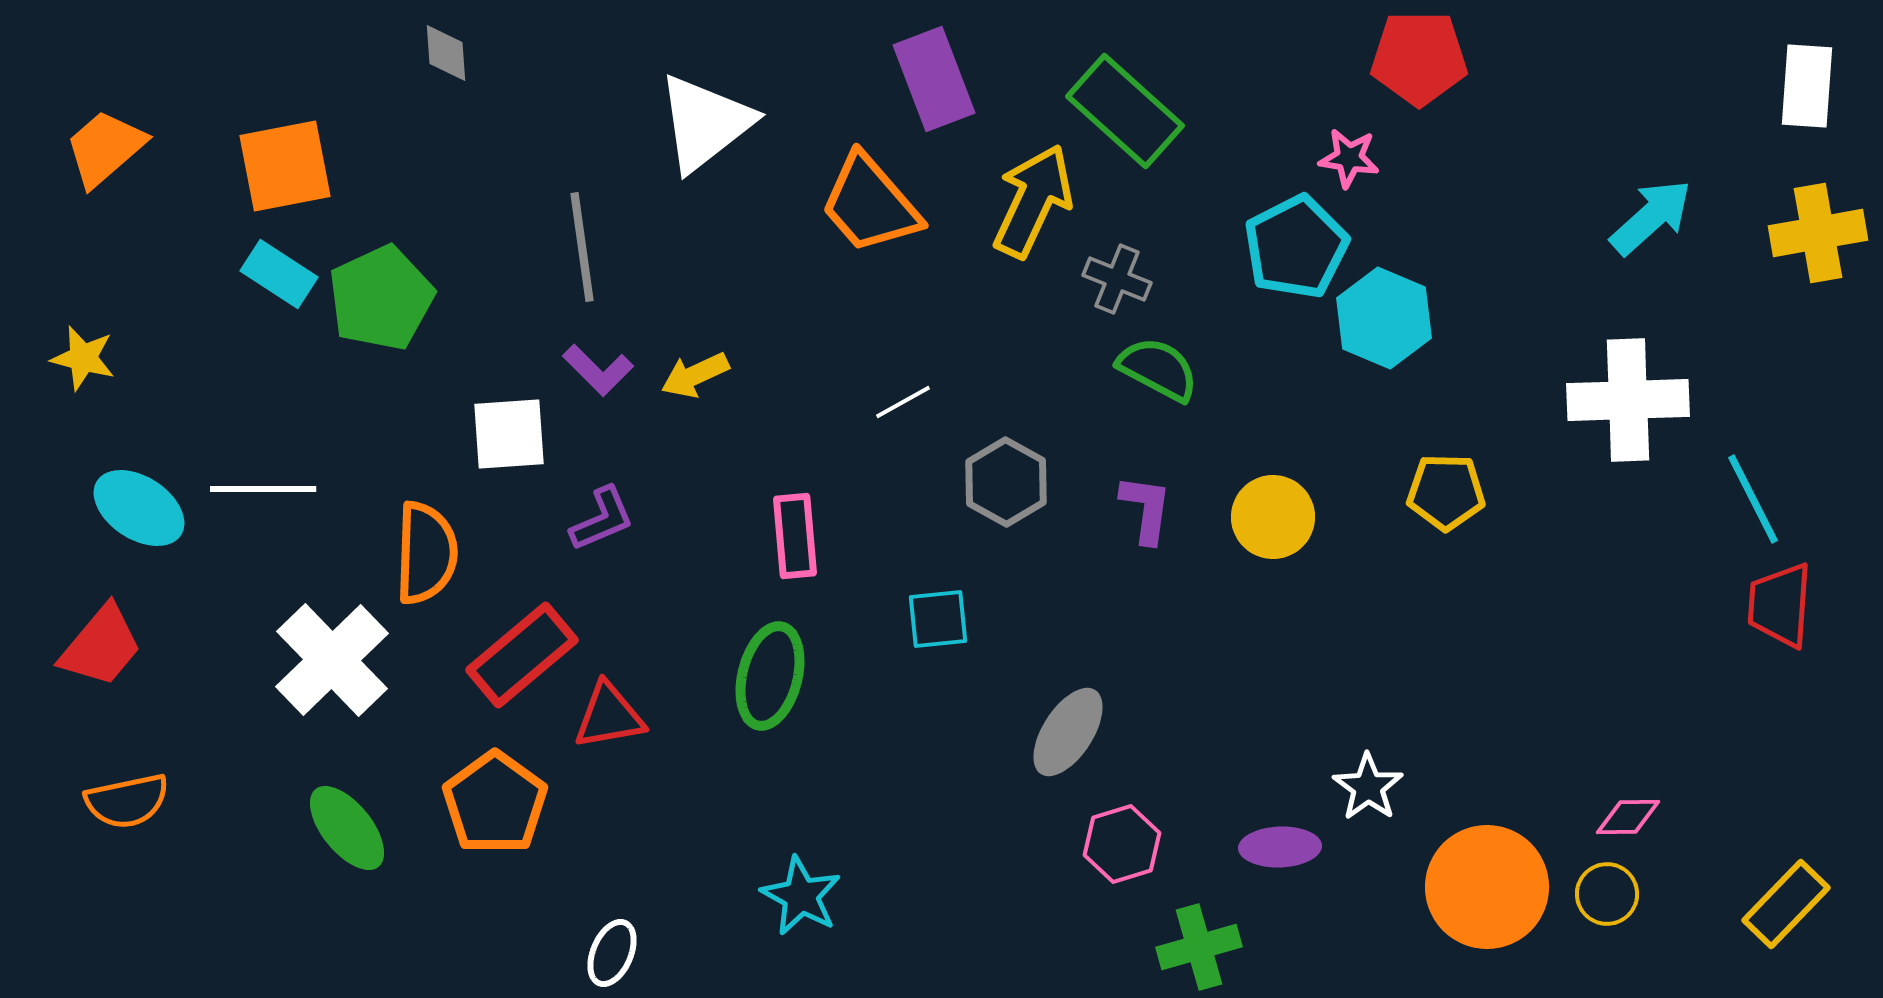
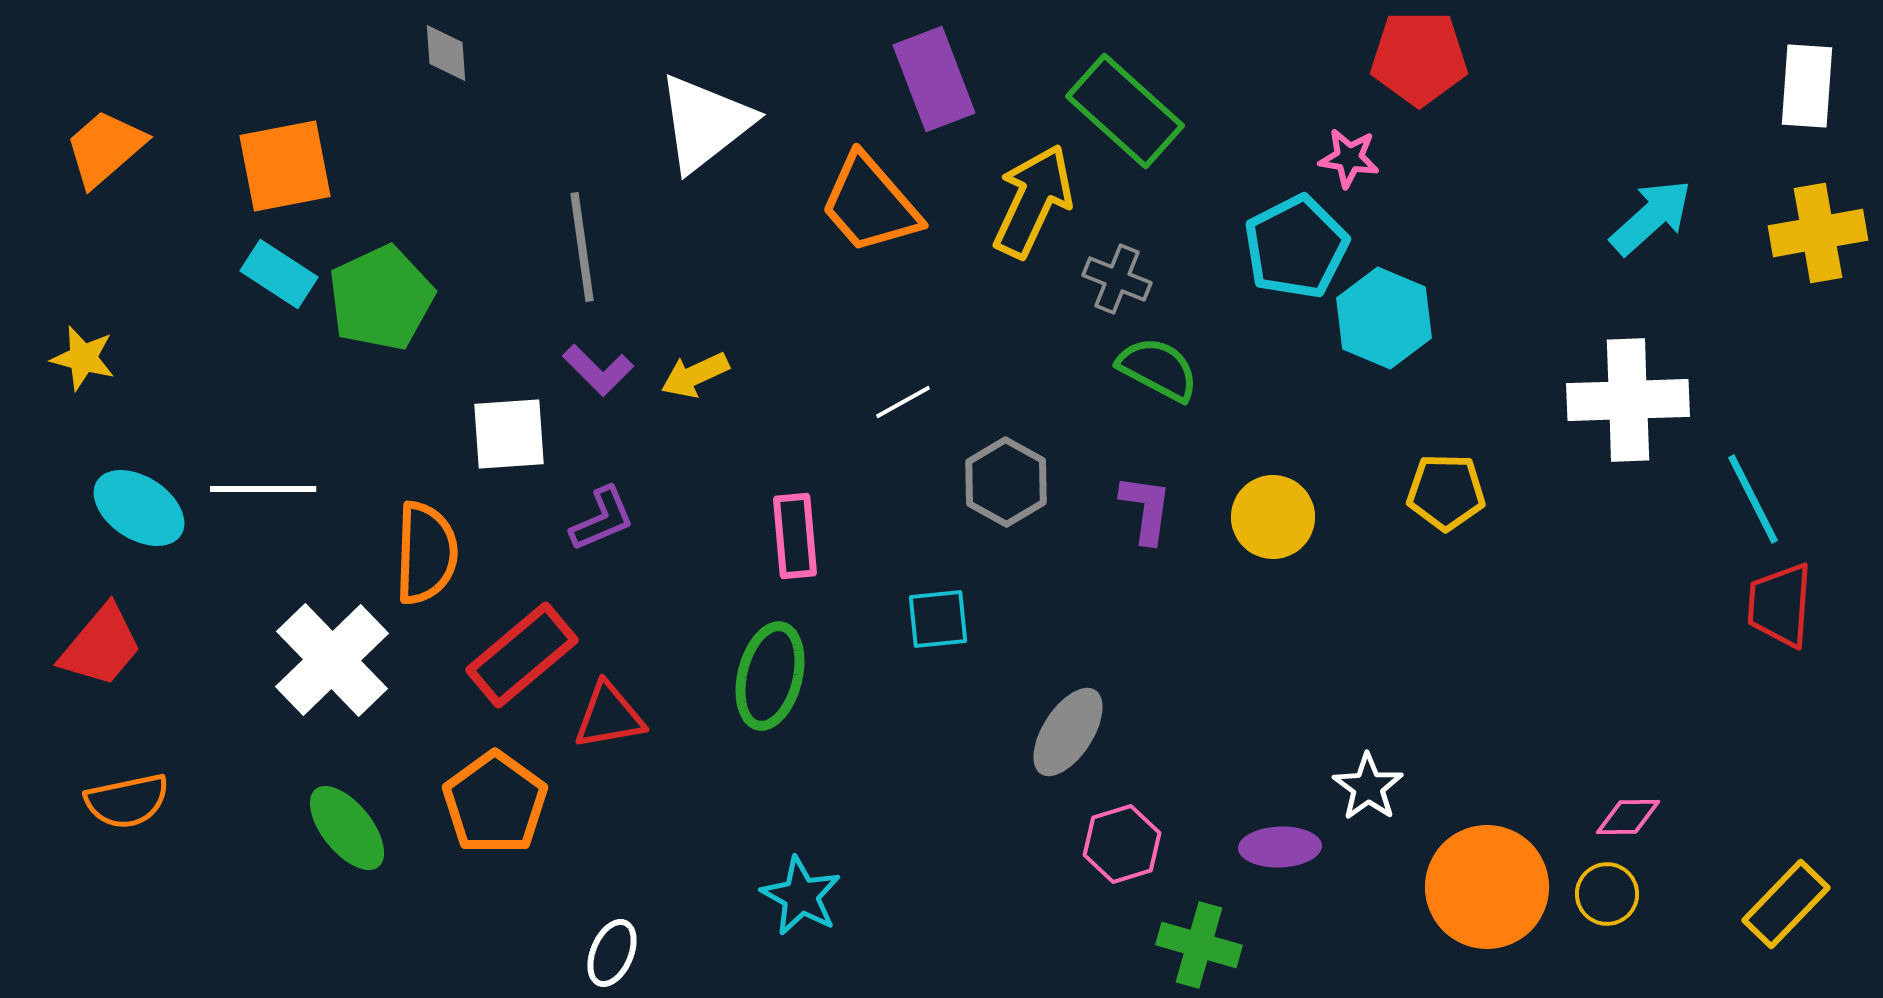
green cross at (1199, 947): moved 2 px up; rotated 32 degrees clockwise
